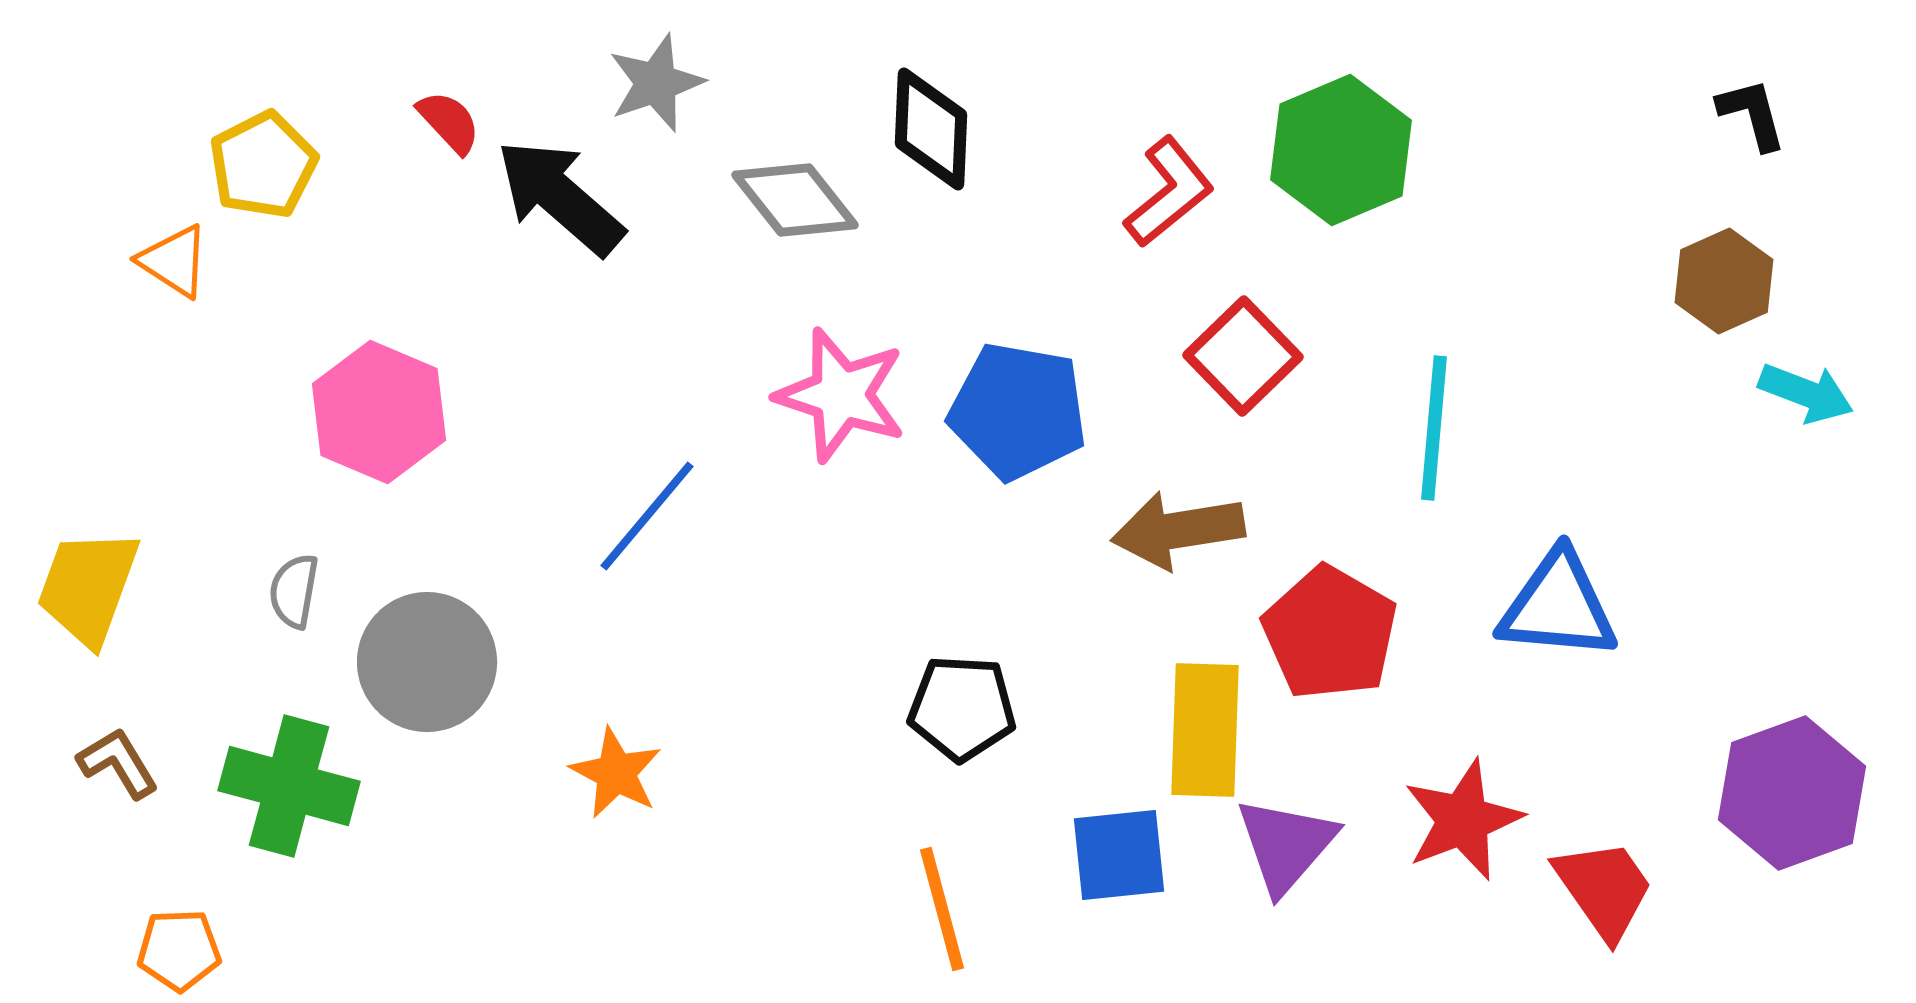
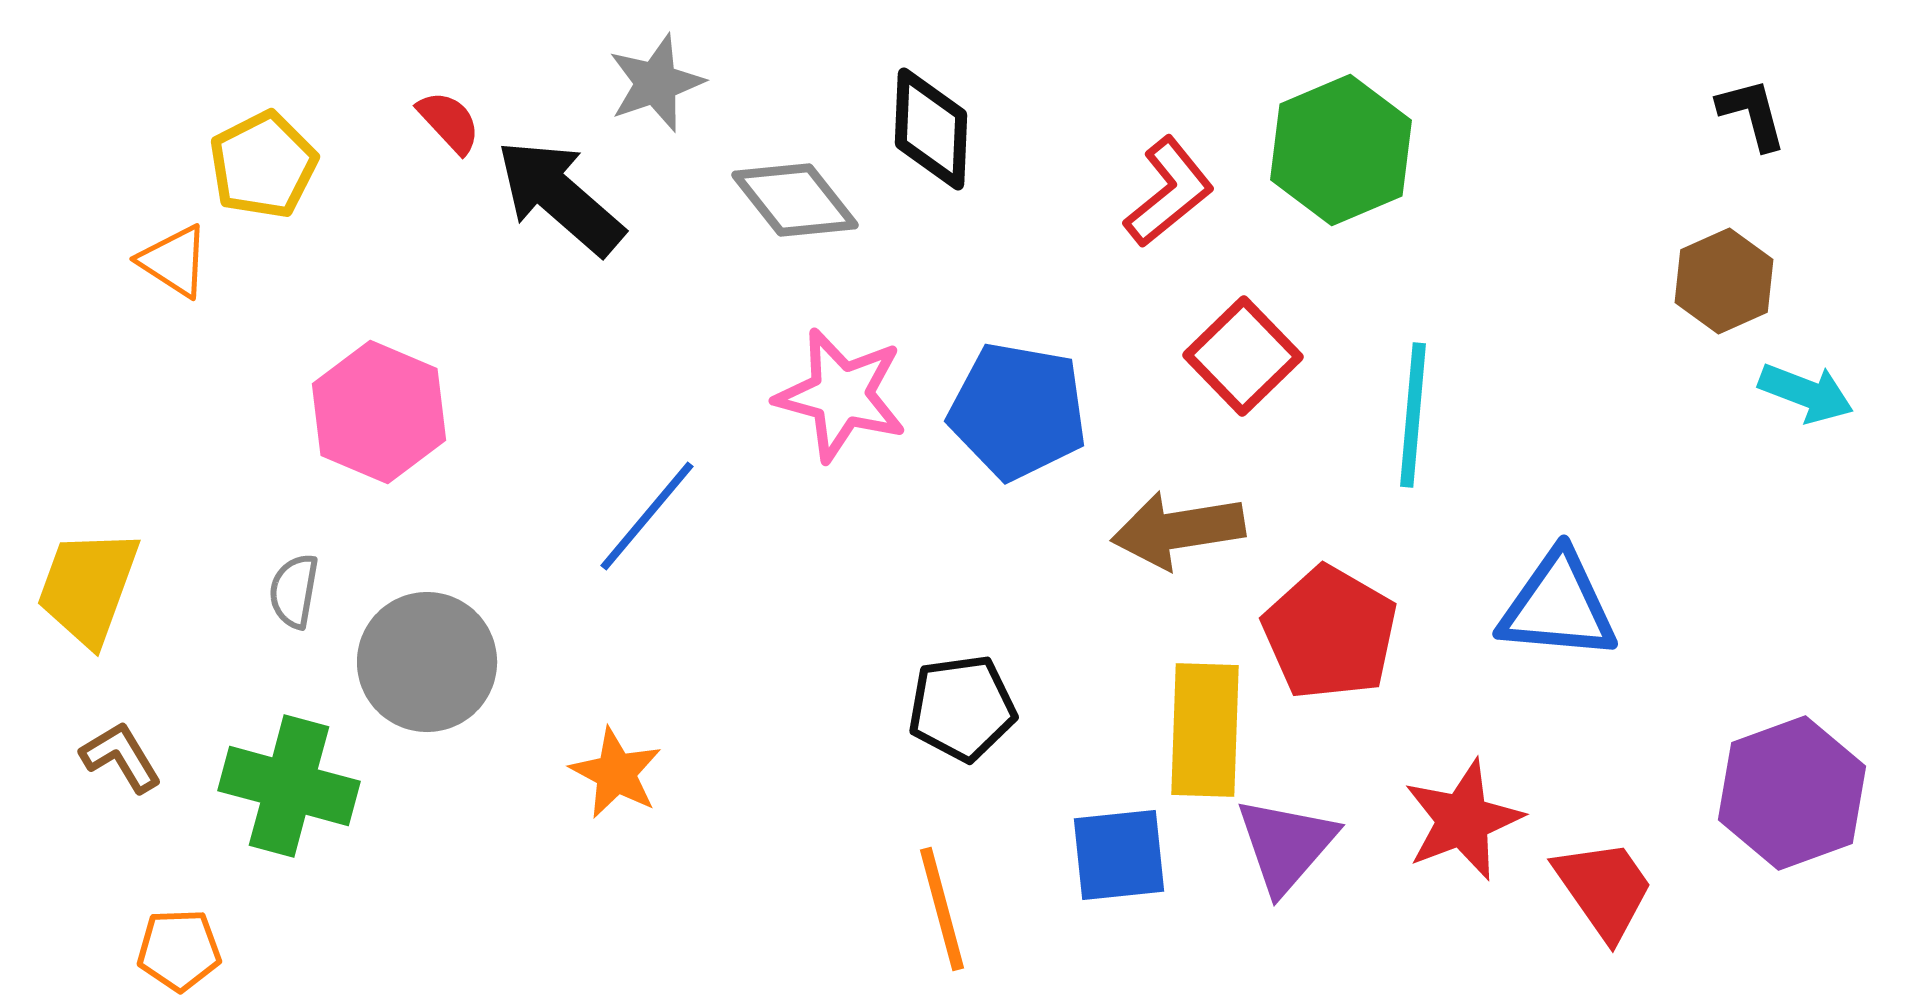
pink star: rotated 3 degrees counterclockwise
cyan line: moved 21 px left, 13 px up
black pentagon: rotated 11 degrees counterclockwise
brown L-shape: moved 3 px right, 6 px up
